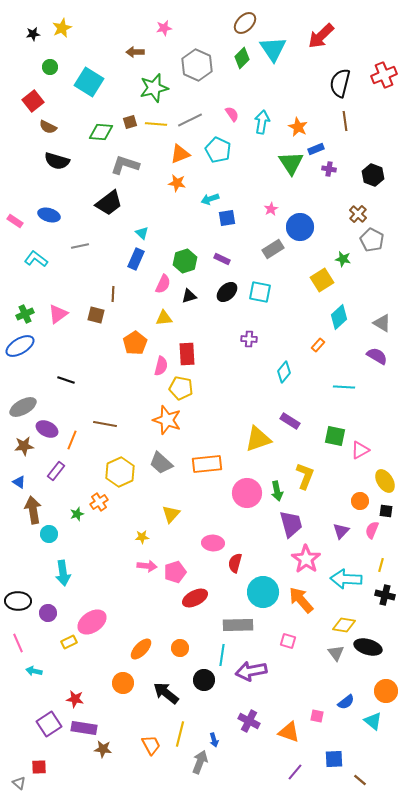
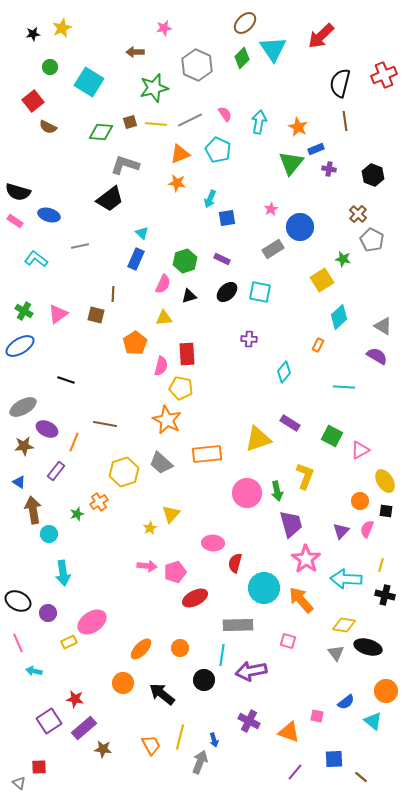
pink semicircle at (232, 114): moved 7 px left
cyan arrow at (262, 122): moved 3 px left
black semicircle at (57, 161): moved 39 px left, 31 px down
green triangle at (291, 163): rotated 12 degrees clockwise
cyan arrow at (210, 199): rotated 48 degrees counterclockwise
black trapezoid at (109, 203): moved 1 px right, 4 px up
green cross at (25, 314): moved 1 px left, 3 px up; rotated 36 degrees counterclockwise
gray triangle at (382, 323): moved 1 px right, 3 px down
orange rectangle at (318, 345): rotated 16 degrees counterclockwise
orange star at (167, 420): rotated 8 degrees clockwise
purple rectangle at (290, 421): moved 2 px down
green square at (335, 436): moved 3 px left; rotated 15 degrees clockwise
orange line at (72, 440): moved 2 px right, 2 px down
orange rectangle at (207, 464): moved 10 px up
yellow hexagon at (120, 472): moved 4 px right; rotated 8 degrees clockwise
pink semicircle at (372, 530): moved 5 px left, 1 px up
yellow star at (142, 537): moved 8 px right, 9 px up; rotated 24 degrees counterclockwise
cyan circle at (263, 592): moved 1 px right, 4 px up
black ellipse at (18, 601): rotated 25 degrees clockwise
black arrow at (166, 693): moved 4 px left, 1 px down
purple square at (49, 724): moved 3 px up
purple rectangle at (84, 728): rotated 50 degrees counterclockwise
yellow line at (180, 734): moved 3 px down
brown line at (360, 780): moved 1 px right, 3 px up
